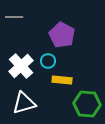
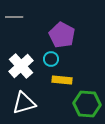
cyan circle: moved 3 px right, 2 px up
